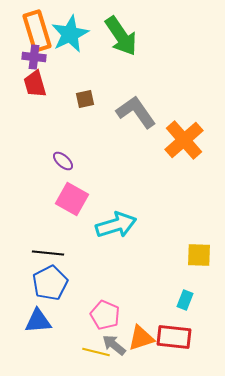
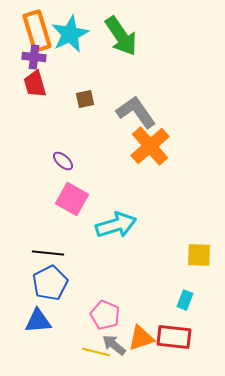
orange cross: moved 34 px left, 6 px down
